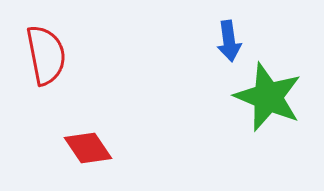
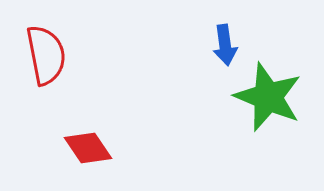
blue arrow: moved 4 px left, 4 px down
